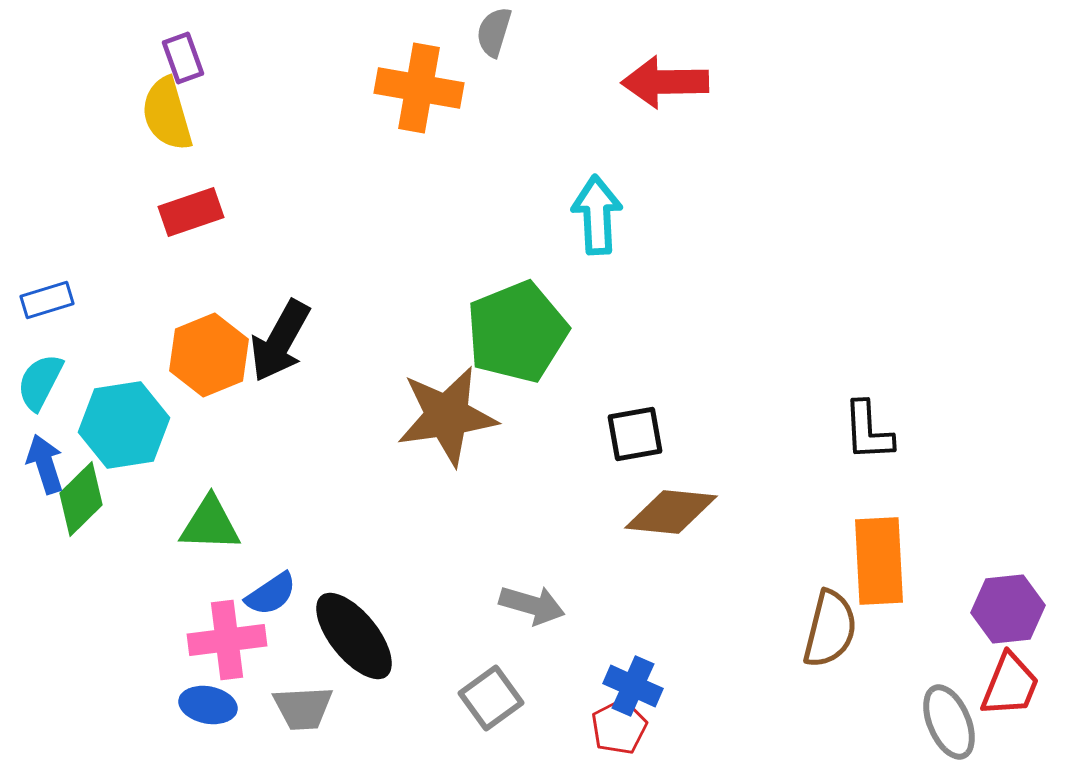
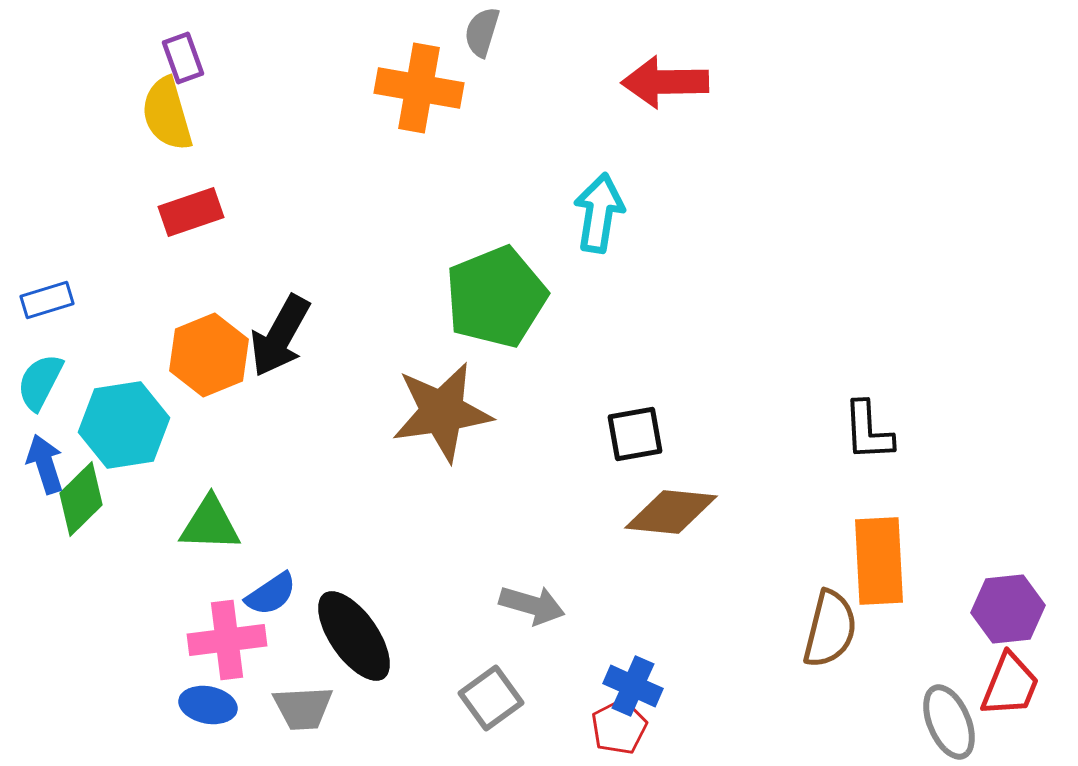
gray semicircle: moved 12 px left
cyan arrow: moved 2 px right, 2 px up; rotated 12 degrees clockwise
green pentagon: moved 21 px left, 35 px up
black arrow: moved 5 px up
brown star: moved 5 px left, 4 px up
black ellipse: rotated 4 degrees clockwise
